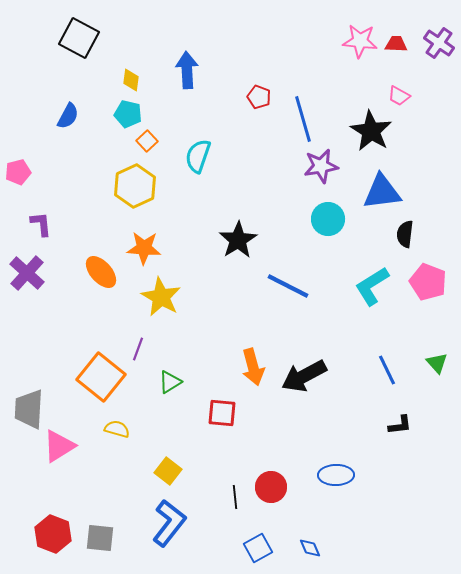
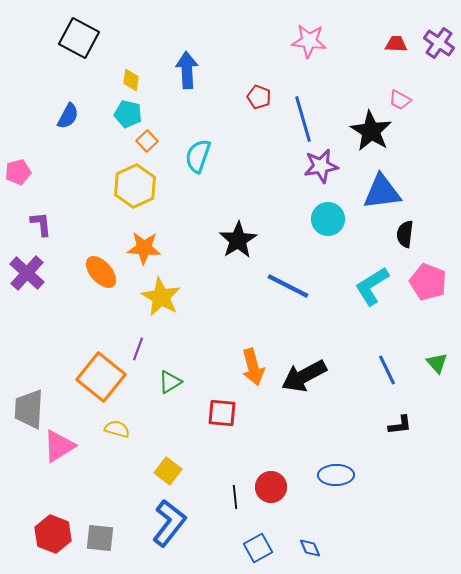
pink star at (360, 41): moved 51 px left
pink trapezoid at (399, 96): moved 1 px right, 4 px down
